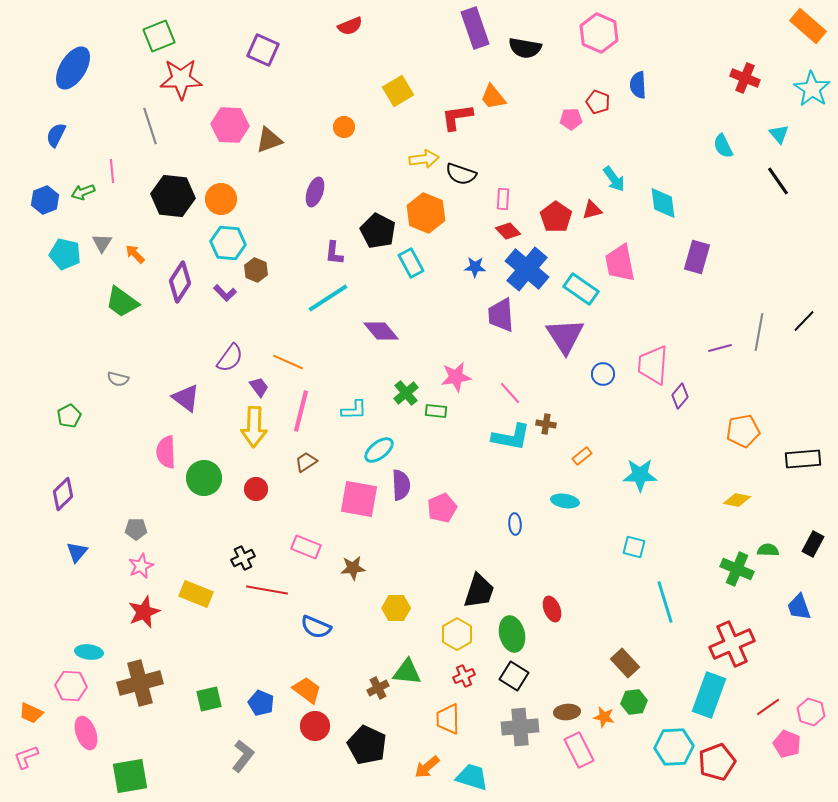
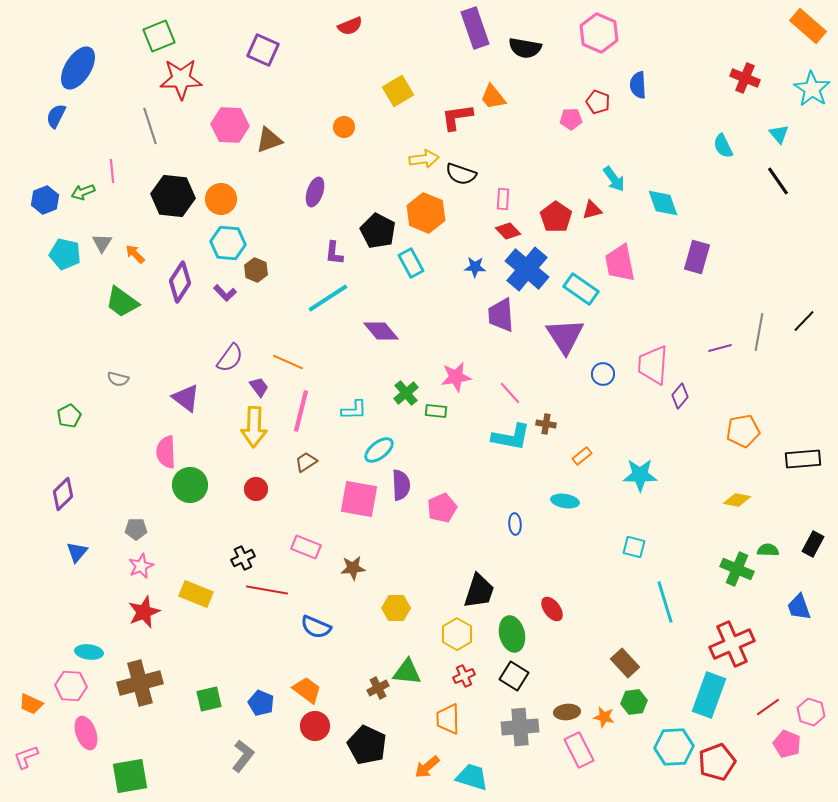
blue ellipse at (73, 68): moved 5 px right
blue semicircle at (56, 135): moved 19 px up
cyan diamond at (663, 203): rotated 12 degrees counterclockwise
green circle at (204, 478): moved 14 px left, 7 px down
red ellipse at (552, 609): rotated 15 degrees counterclockwise
orange trapezoid at (31, 713): moved 9 px up
